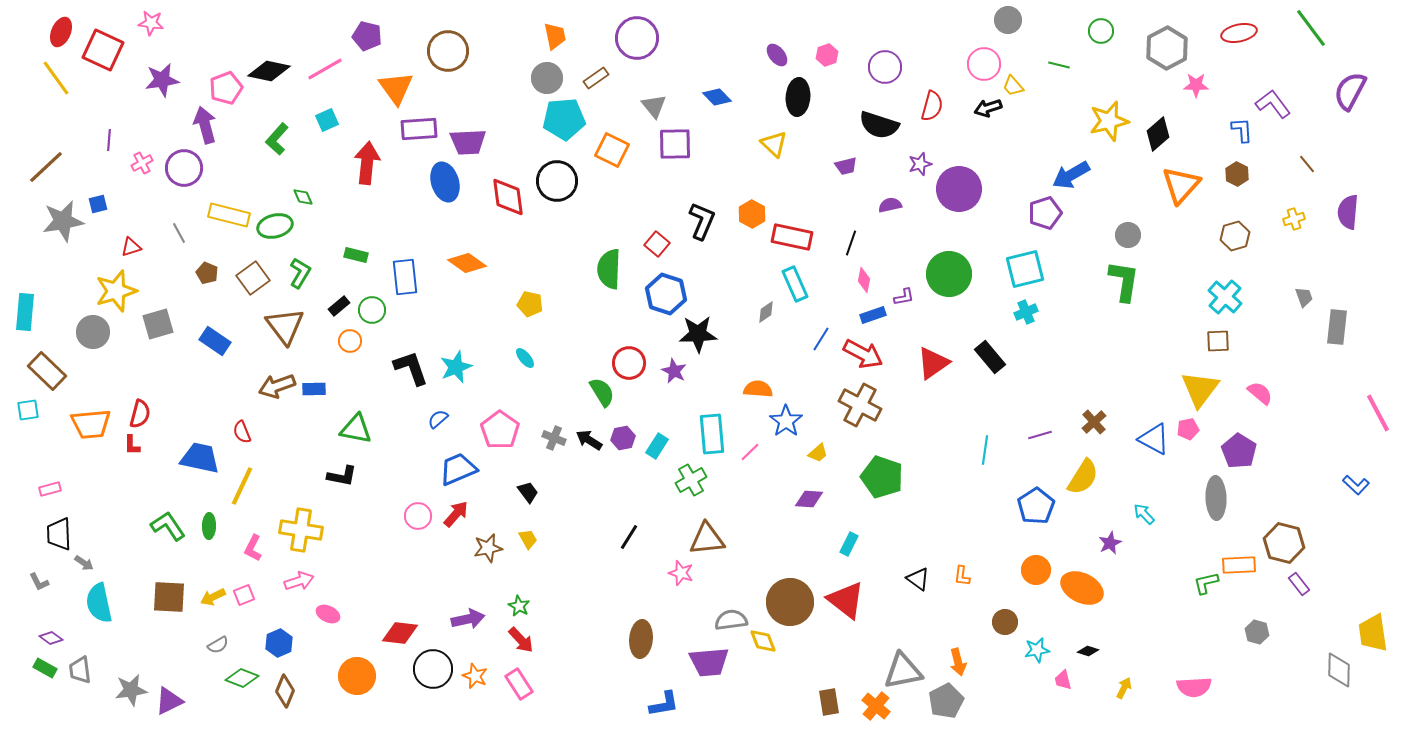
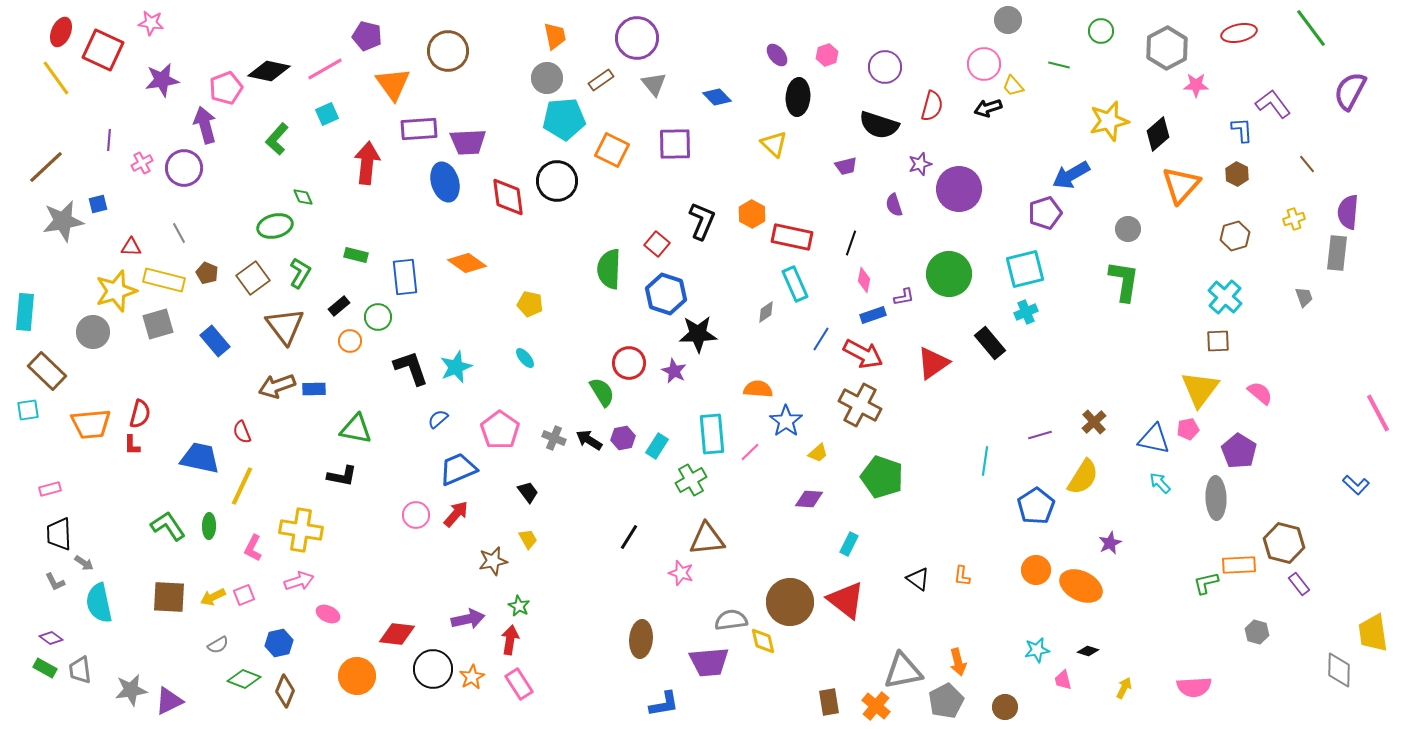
brown rectangle at (596, 78): moved 5 px right, 2 px down
orange triangle at (396, 88): moved 3 px left, 4 px up
gray triangle at (654, 106): moved 22 px up
cyan square at (327, 120): moved 6 px up
purple semicircle at (890, 205): moved 4 px right; rotated 95 degrees counterclockwise
yellow rectangle at (229, 215): moved 65 px left, 65 px down
gray circle at (1128, 235): moved 6 px up
red triangle at (131, 247): rotated 20 degrees clockwise
green circle at (372, 310): moved 6 px right, 7 px down
gray rectangle at (1337, 327): moved 74 px up
blue rectangle at (215, 341): rotated 16 degrees clockwise
black rectangle at (990, 357): moved 14 px up
blue triangle at (1154, 439): rotated 16 degrees counterclockwise
cyan line at (985, 450): moved 11 px down
cyan arrow at (1144, 514): moved 16 px right, 31 px up
pink circle at (418, 516): moved 2 px left, 1 px up
brown star at (488, 548): moved 5 px right, 13 px down
gray L-shape at (39, 582): moved 16 px right
orange ellipse at (1082, 588): moved 1 px left, 2 px up
brown circle at (1005, 622): moved 85 px down
red diamond at (400, 633): moved 3 px left, 1 px down
red arrow at (521, 640): moved 11 px left; rotated 128 degrees counterclockwise
yellow diamond at (763, 641): rotated 8 degrees clockwise
blue hexagon at (279, 643): rotated 12 degrees clockwise
orange star at (475, 676): moved 3 px left, 1 px down; rotated 20 degrees clockwise
green diamond at (242, 678): moved 2 px right, 1 px down
